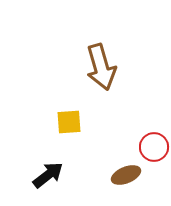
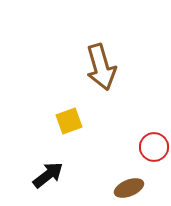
yellow square: moved 1 px up; rotated 16 degrees counterclockwise
brown ellipse: moved 3 px right, 13 px down
